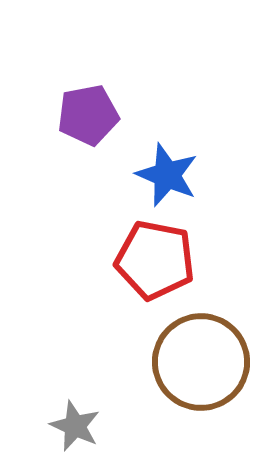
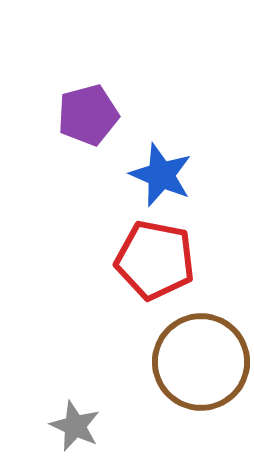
purple pentagon: rotated 4 degrees counterclockwise
blue star: moved 6 px left
